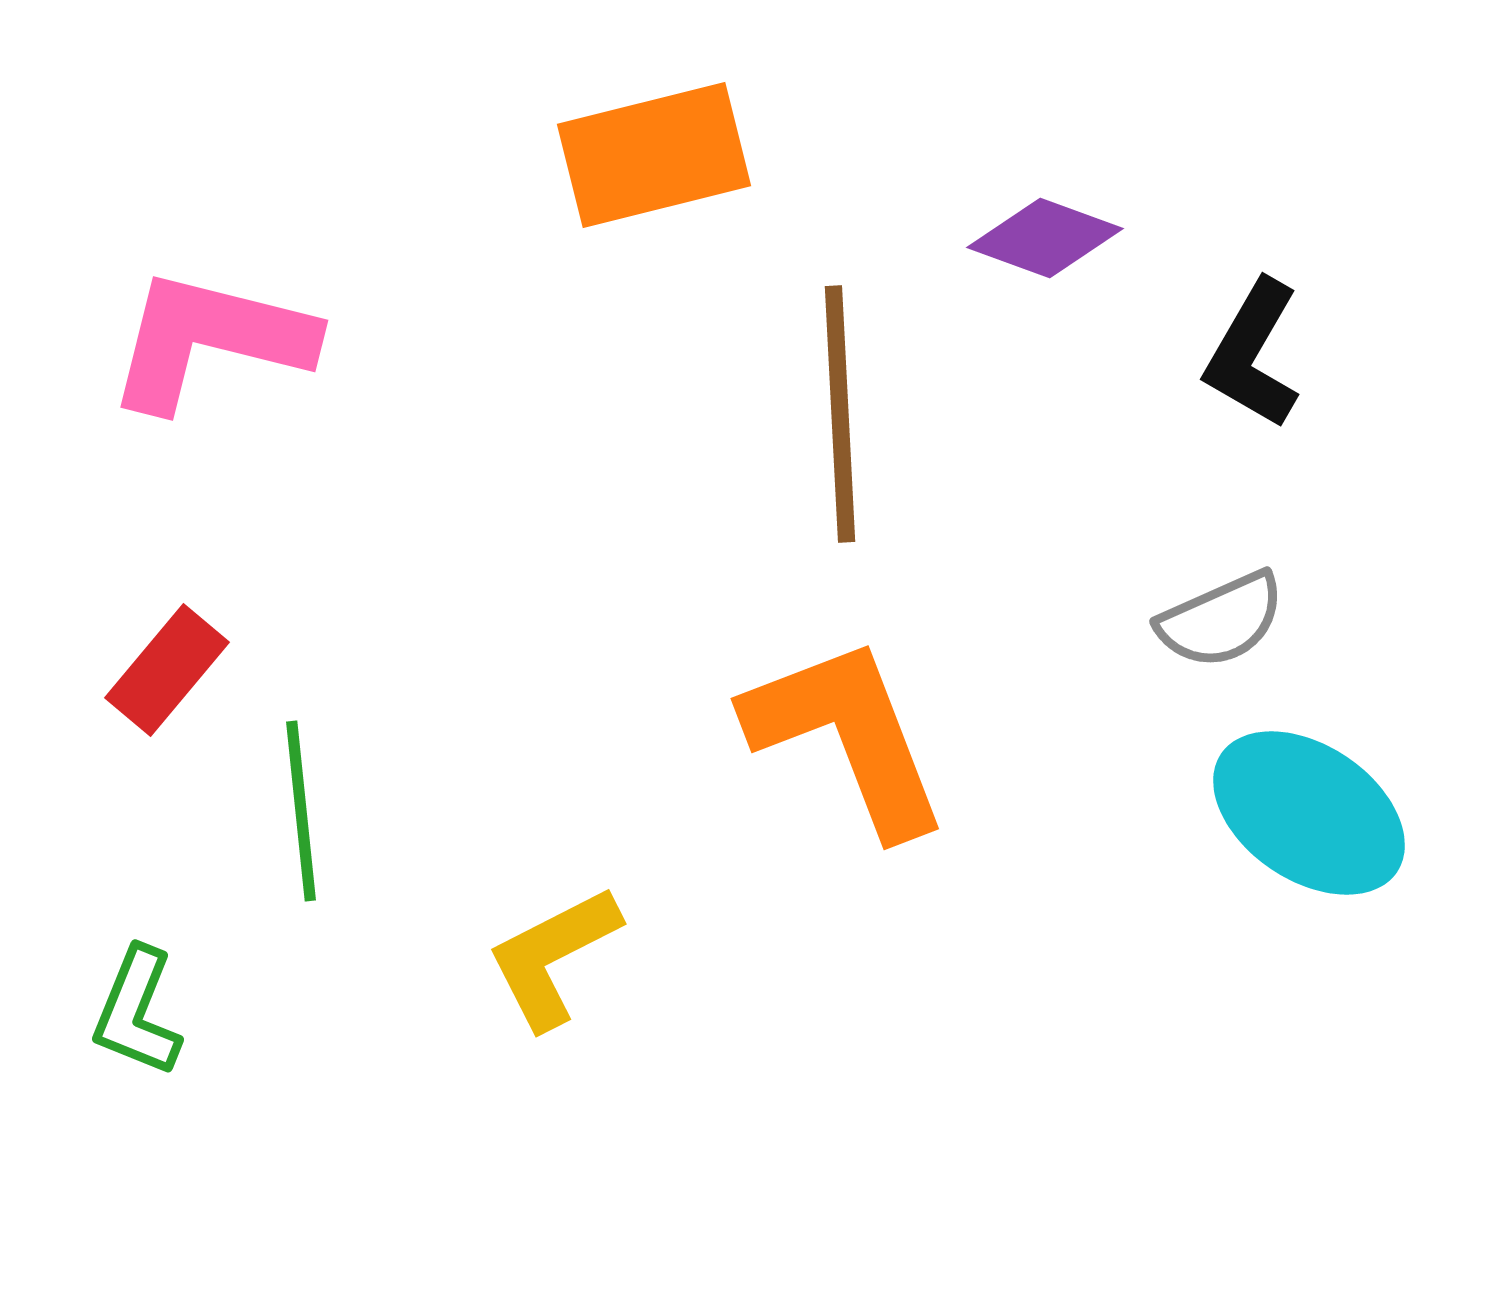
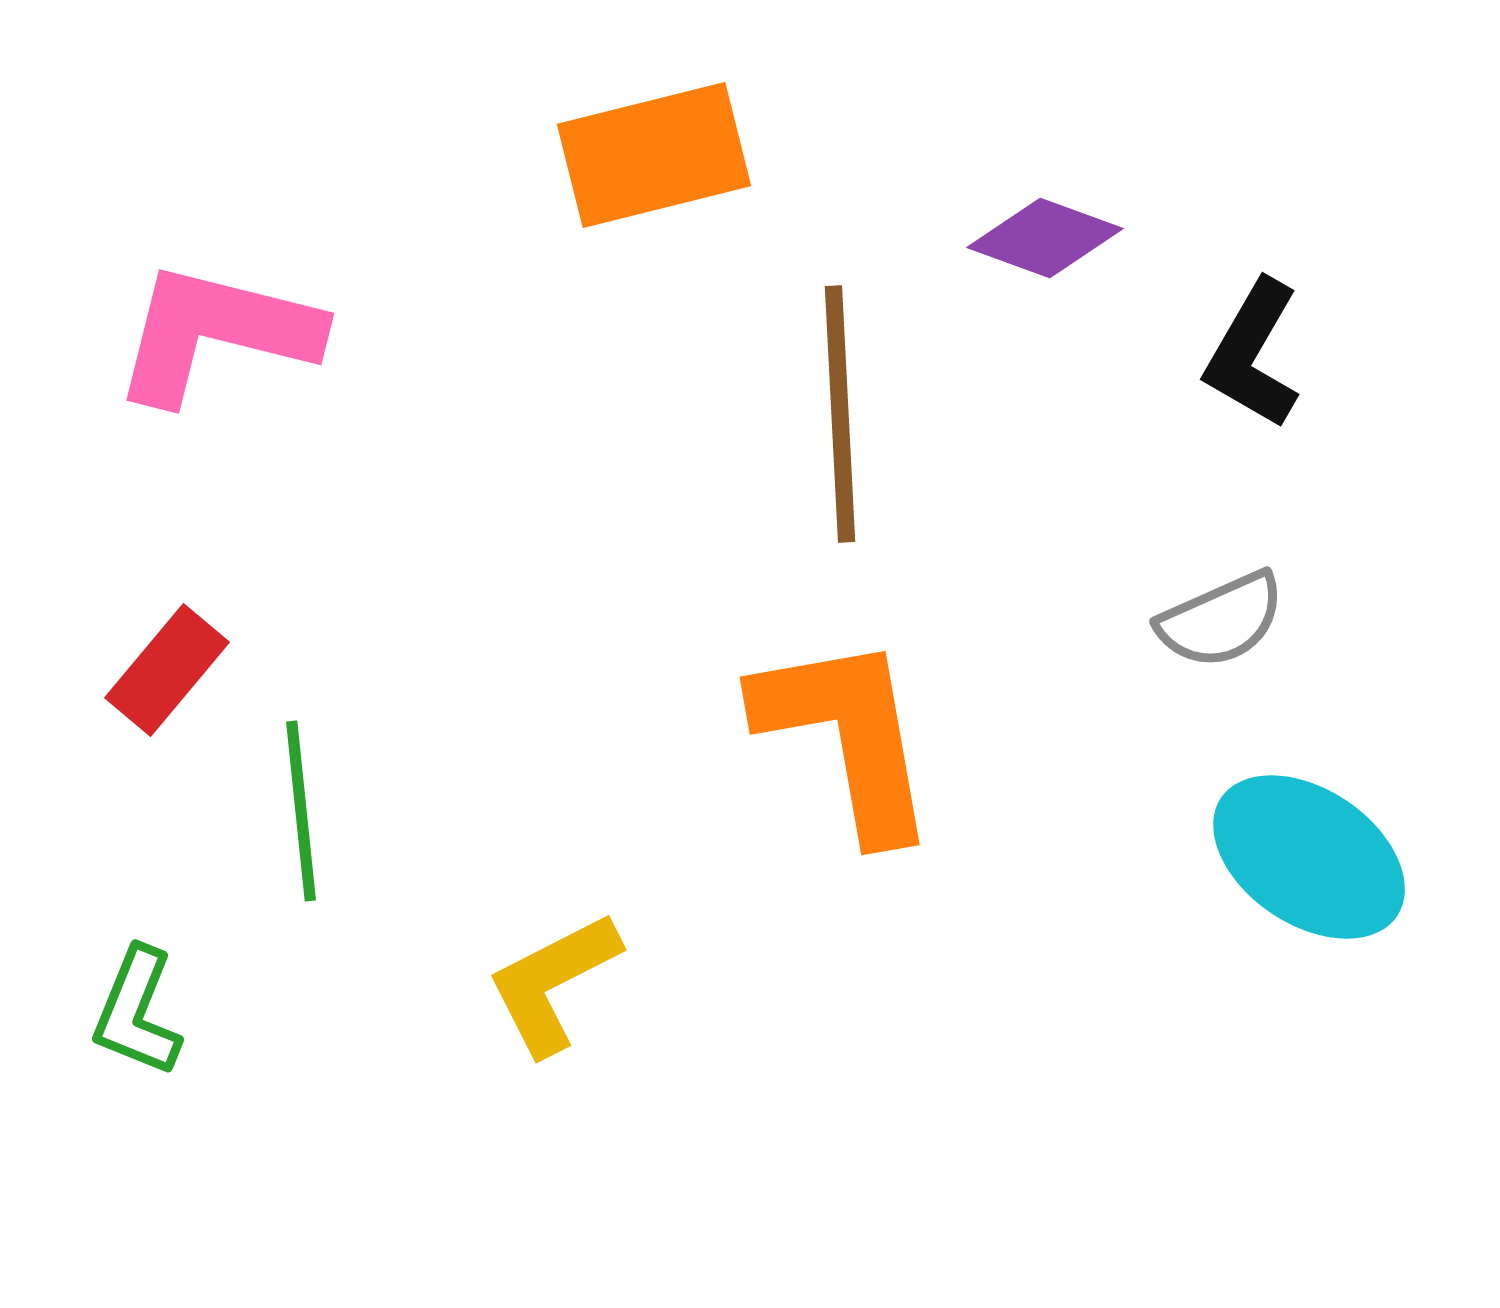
pink L-shape: moved 6 px right, 7 px up
orange L-shape: rotated 11 degrees clockwise
cyan ellipse: moved 44 px down
yellow L-shape: moved 26 px down
